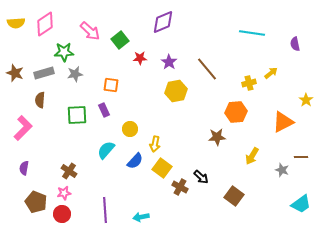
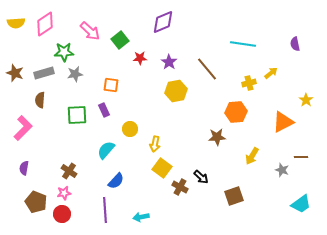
cyan line at (252, 33): moved 9 px left, 11 px down
blue semicircle at (135, 161): moved 19 px left, 20 px down
brown square at (234, 196): rotated 36 degrees clockwise
